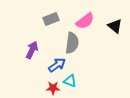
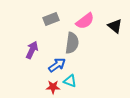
red star: moved 1 px up
